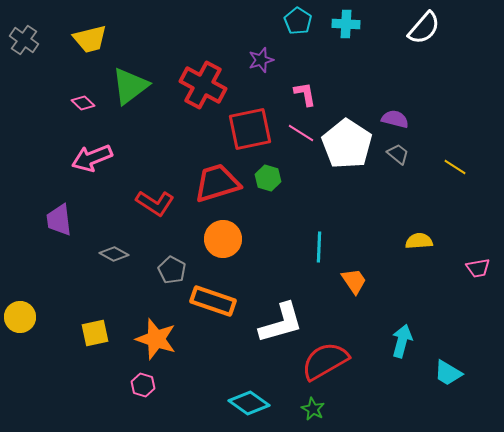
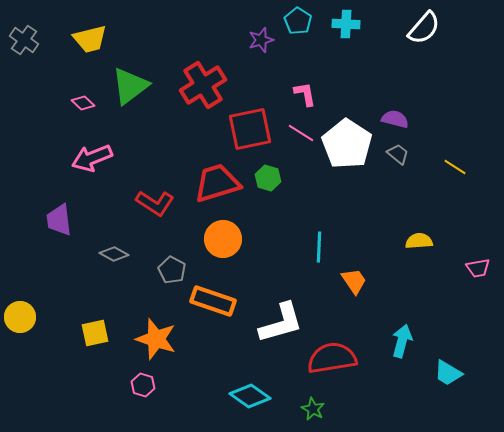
purple star: moved 20 px up
red cross: rotated 30 degrees clockwise
red semicircle: moved 7 px right, 3 px up; rotated 21 degrees clockwise
cyan diamond: moved 1 px right, 7 px up
